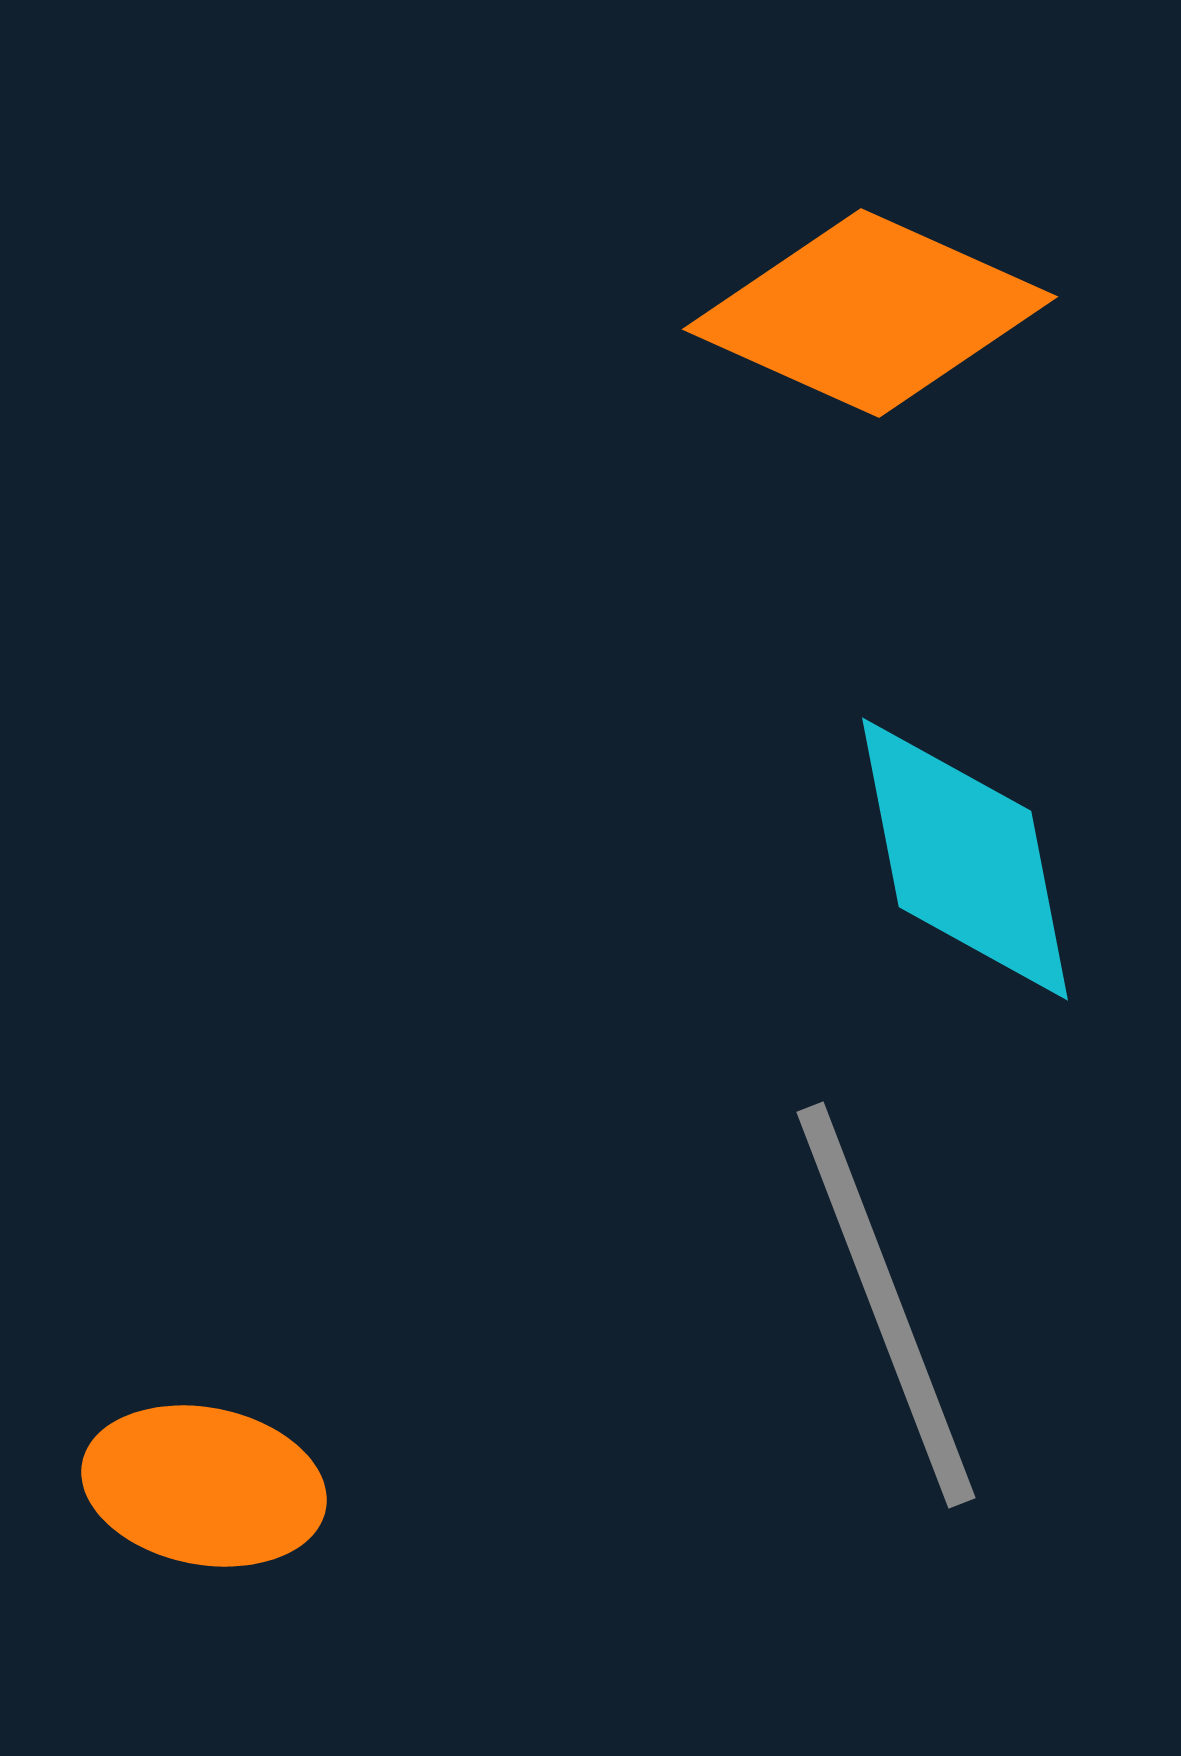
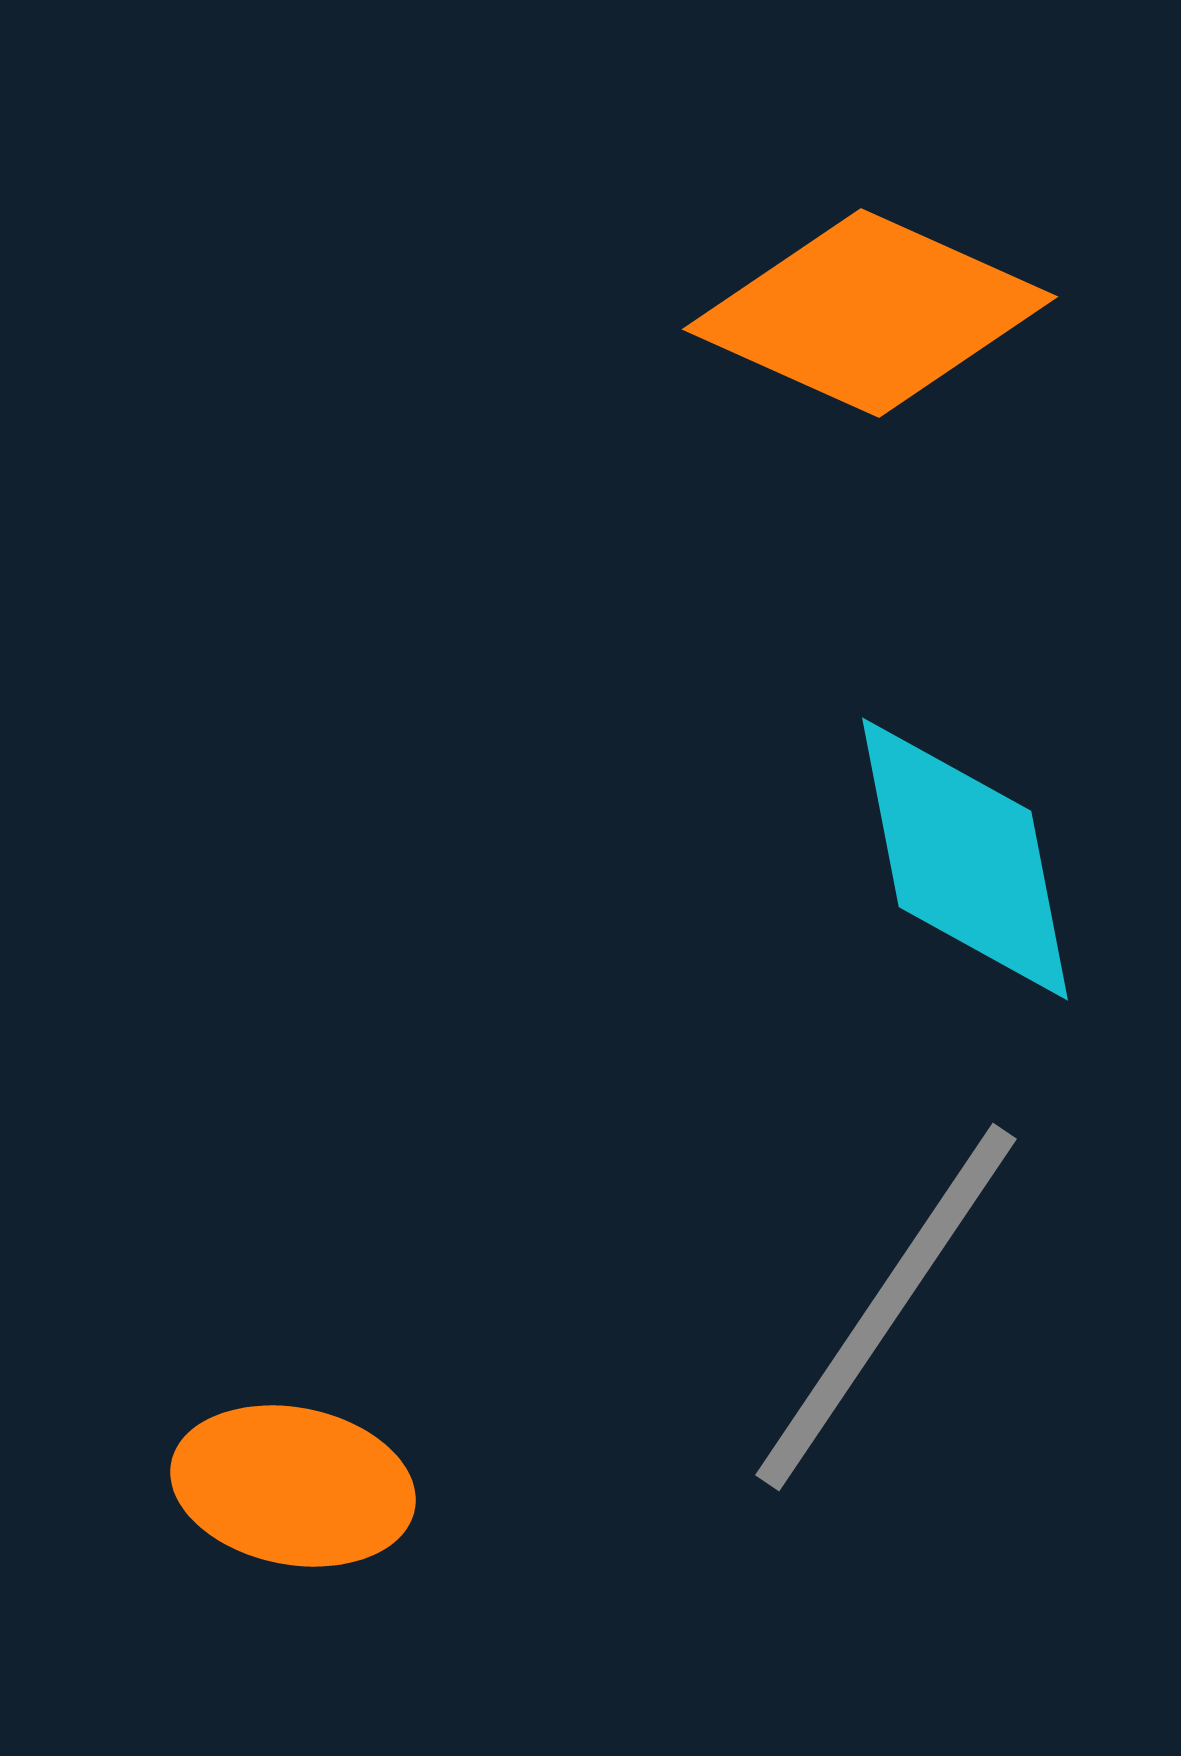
gray line: moved 2 px down; rotated 55 degrees clockwise
orange ellipse: moved 89 px right
